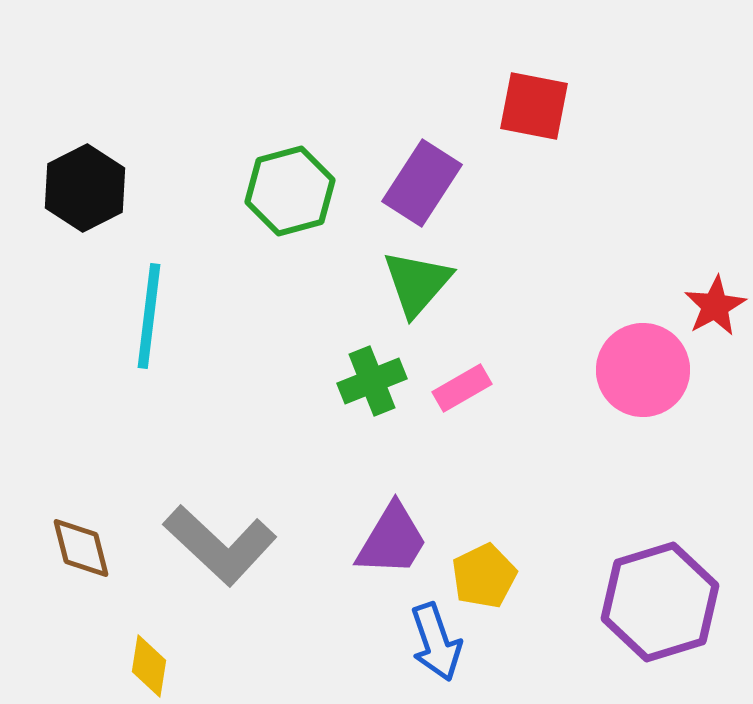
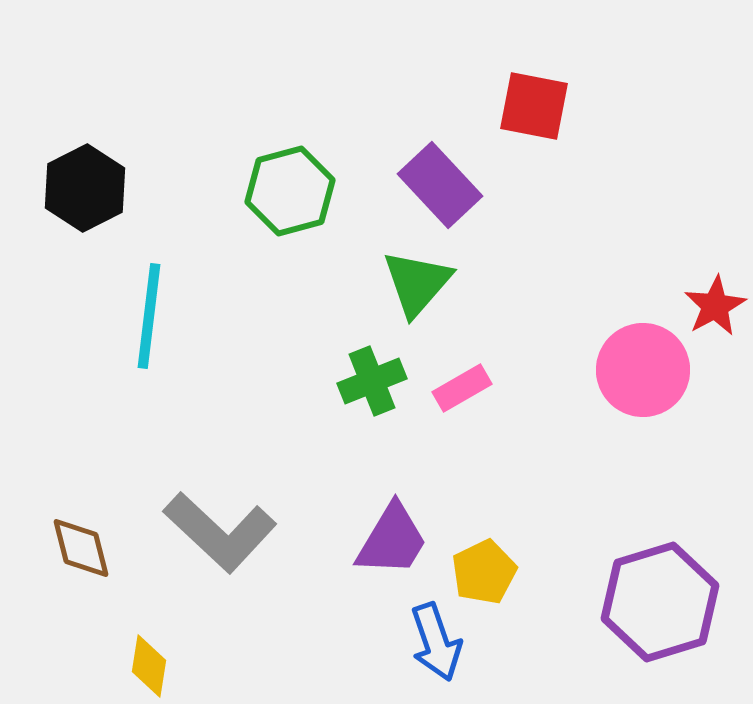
purple rectangle: moved 18 px right, 2 px down; rotated 76 degrees counterclockwise
gray L-shape: moved 13 px up
yellow pentagon: moved 4 px up
